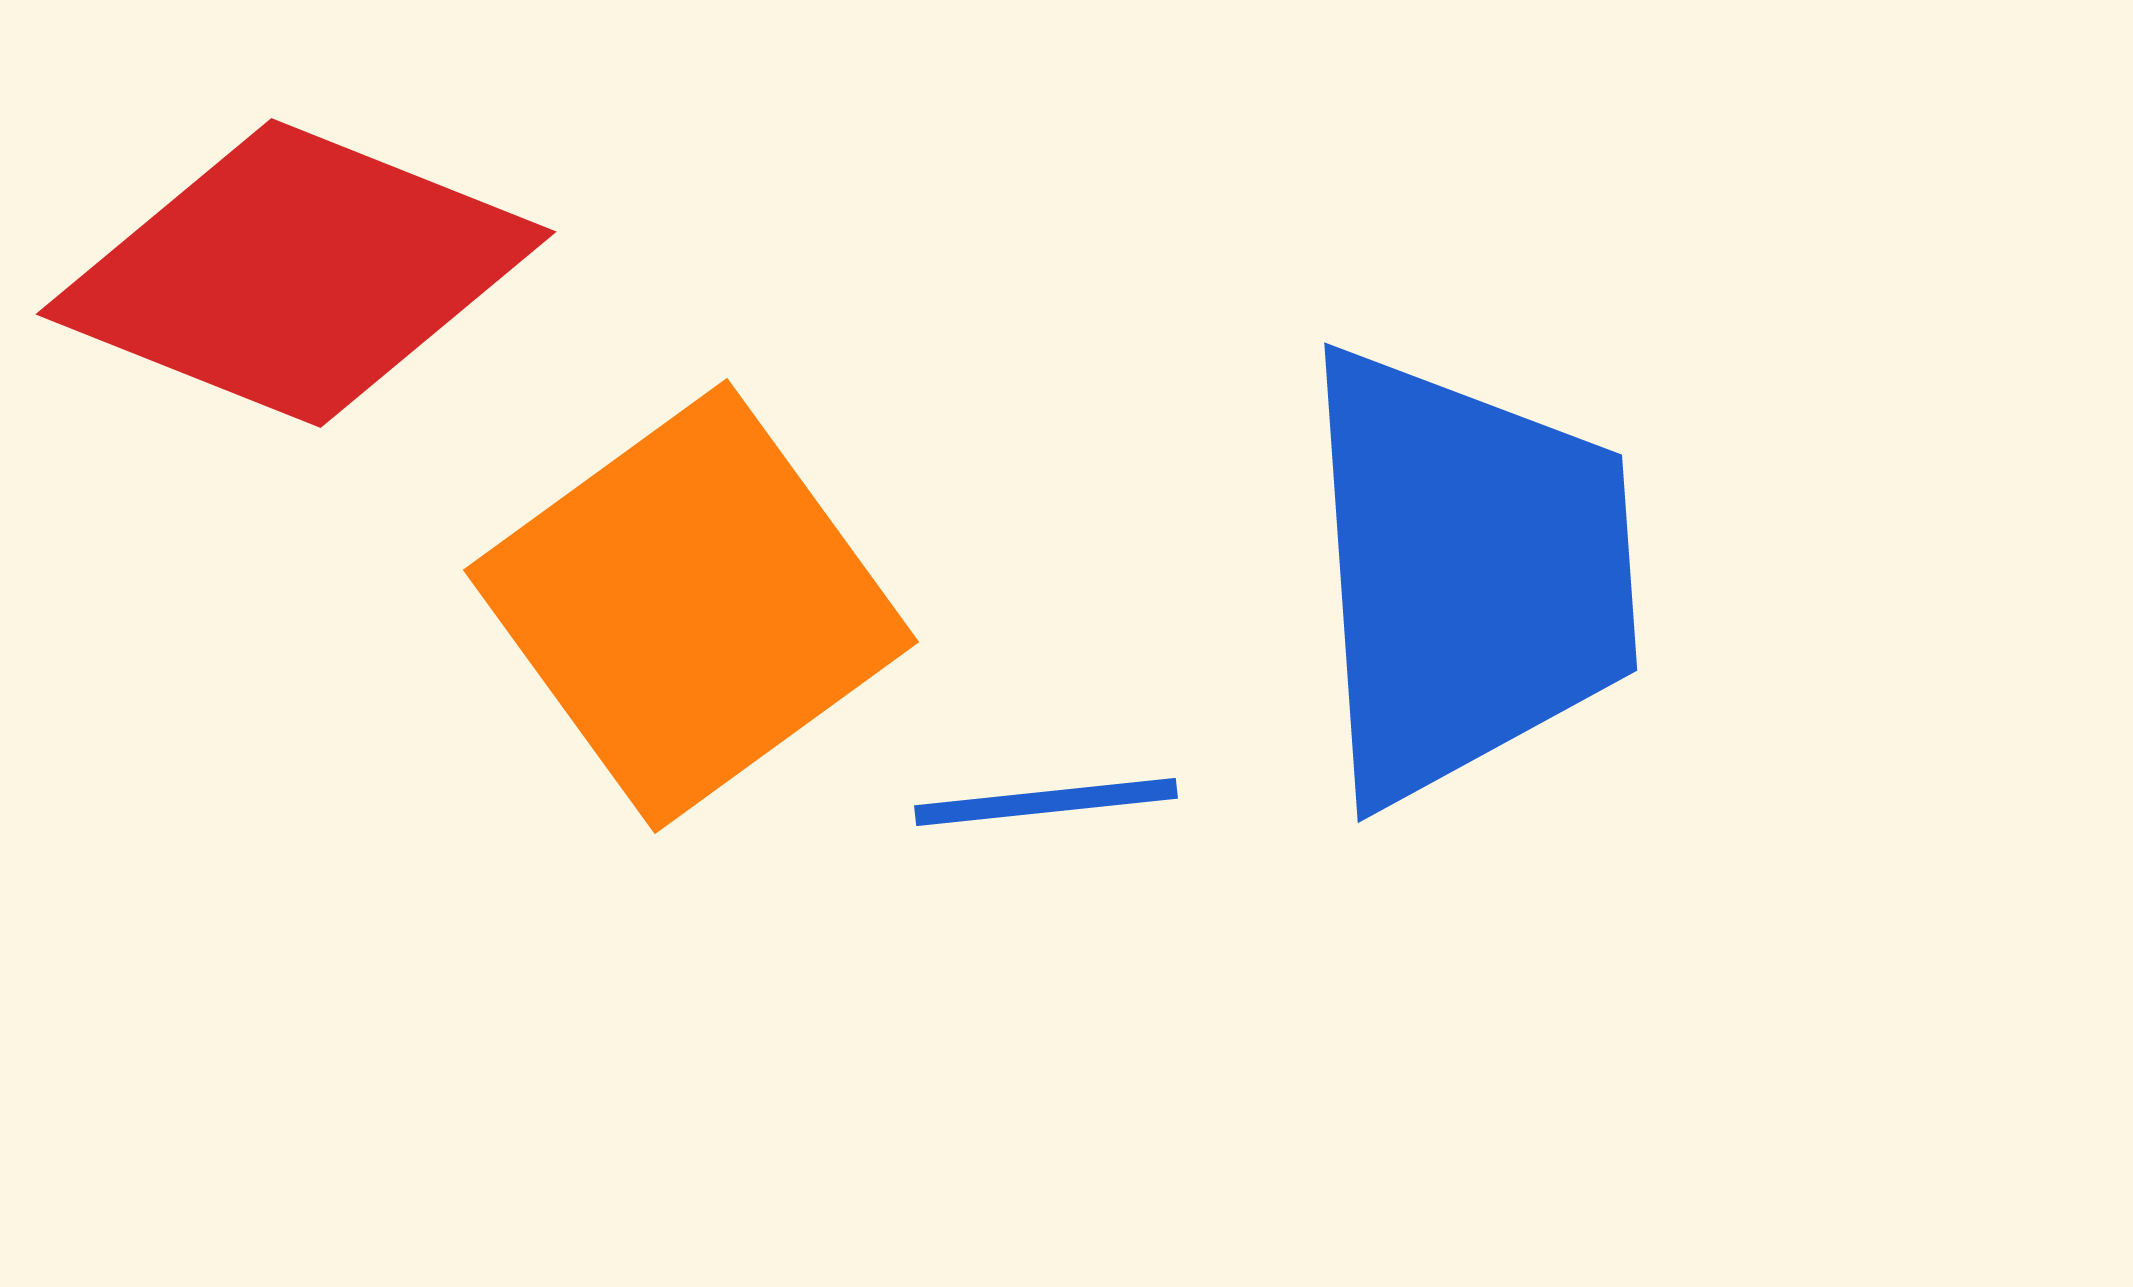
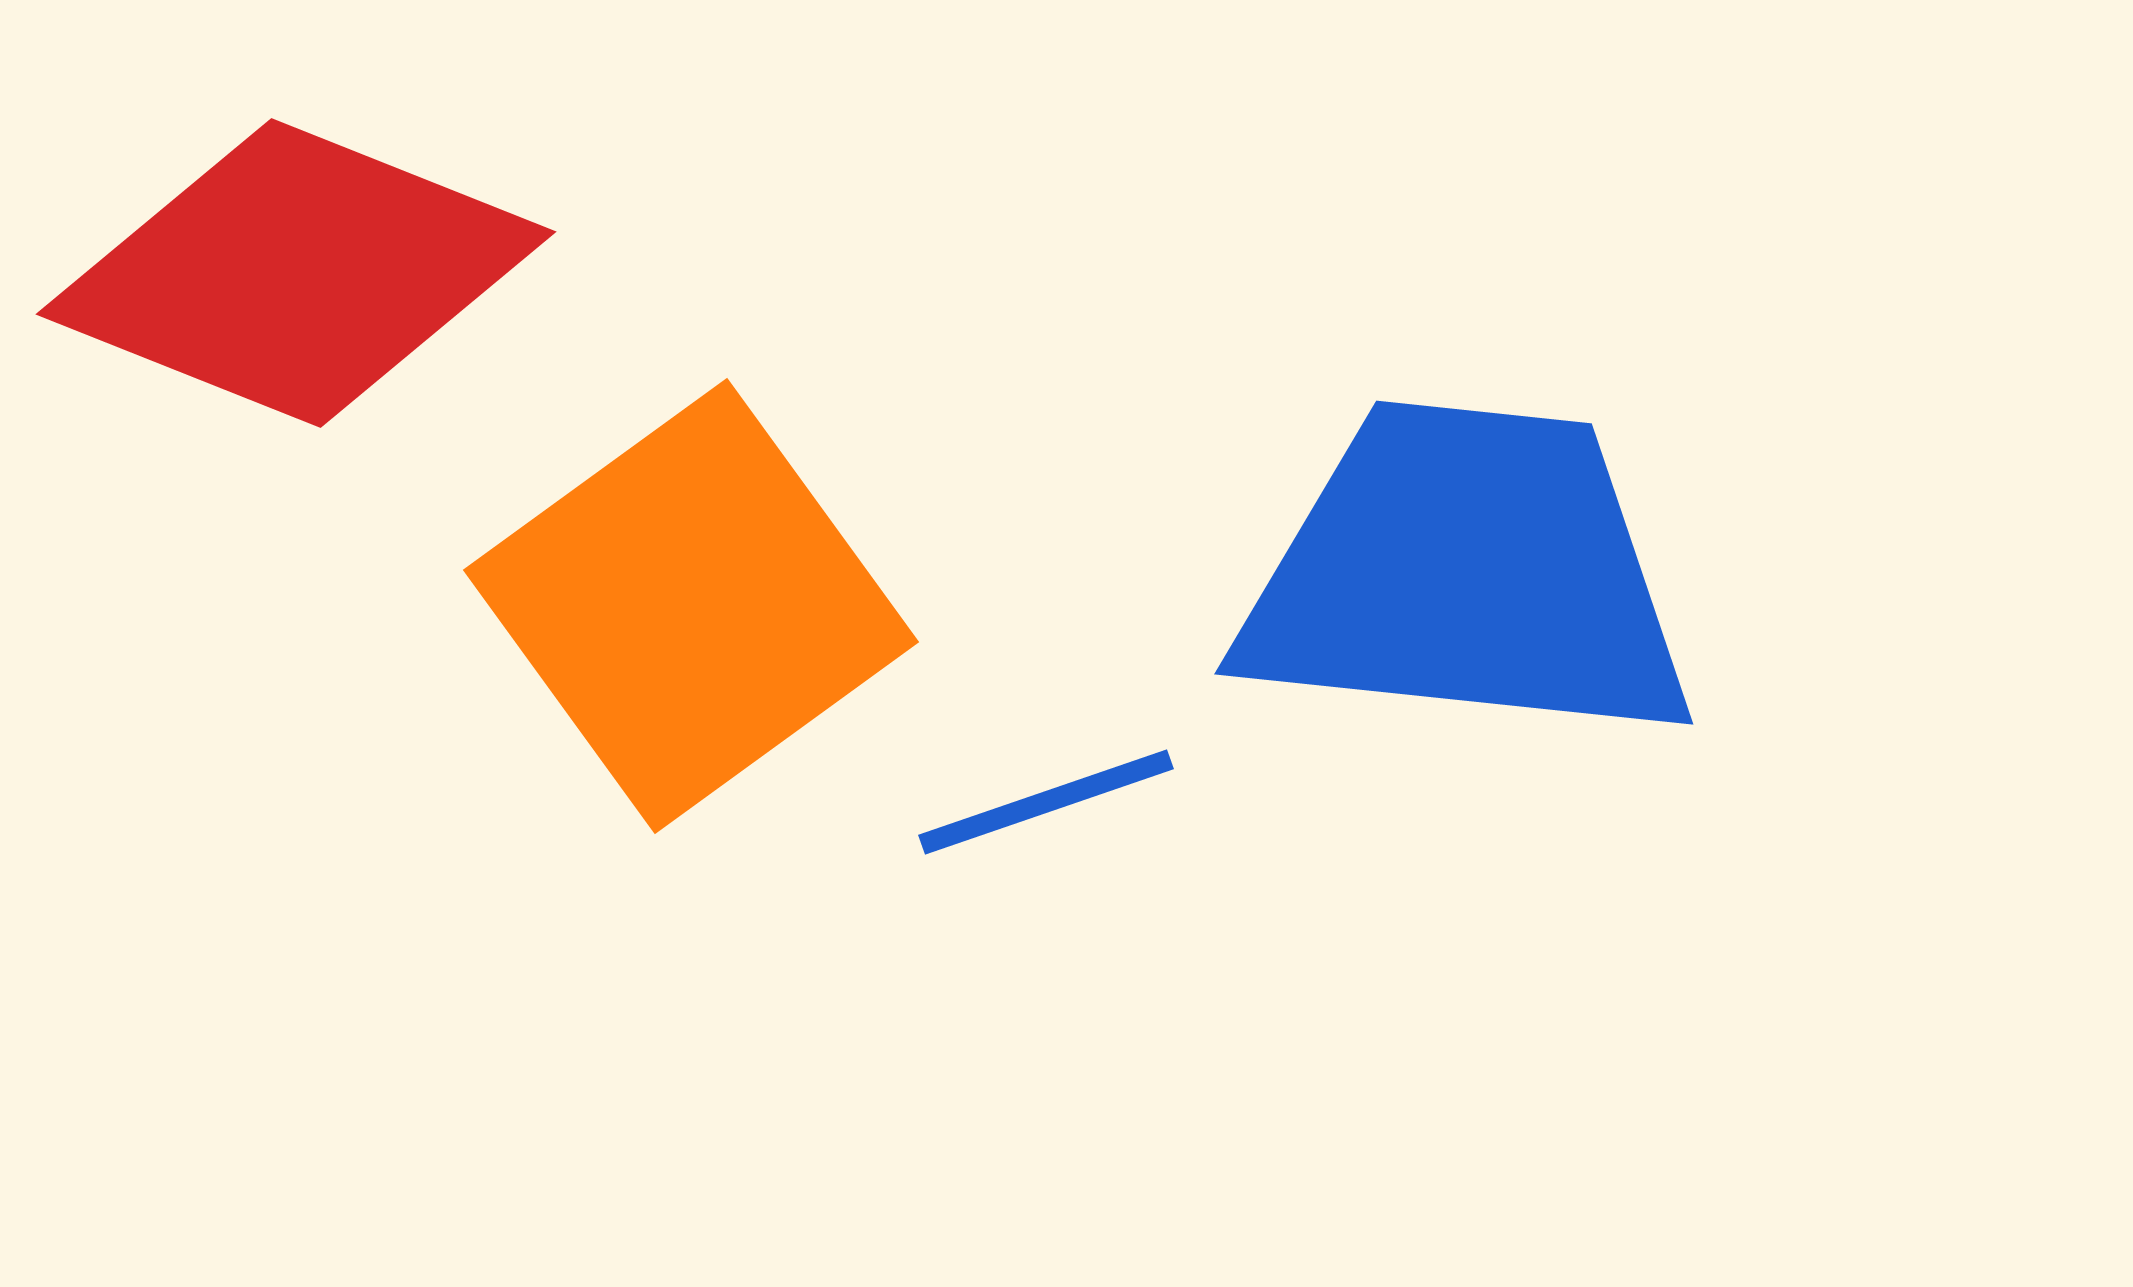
blue trapezoid: rotated 80 degrees counterclockwise
blue line: rotated 13 degrees counterclockwise
